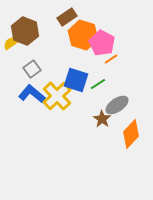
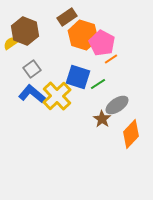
blue square: moved 2 px right, 3 px up
